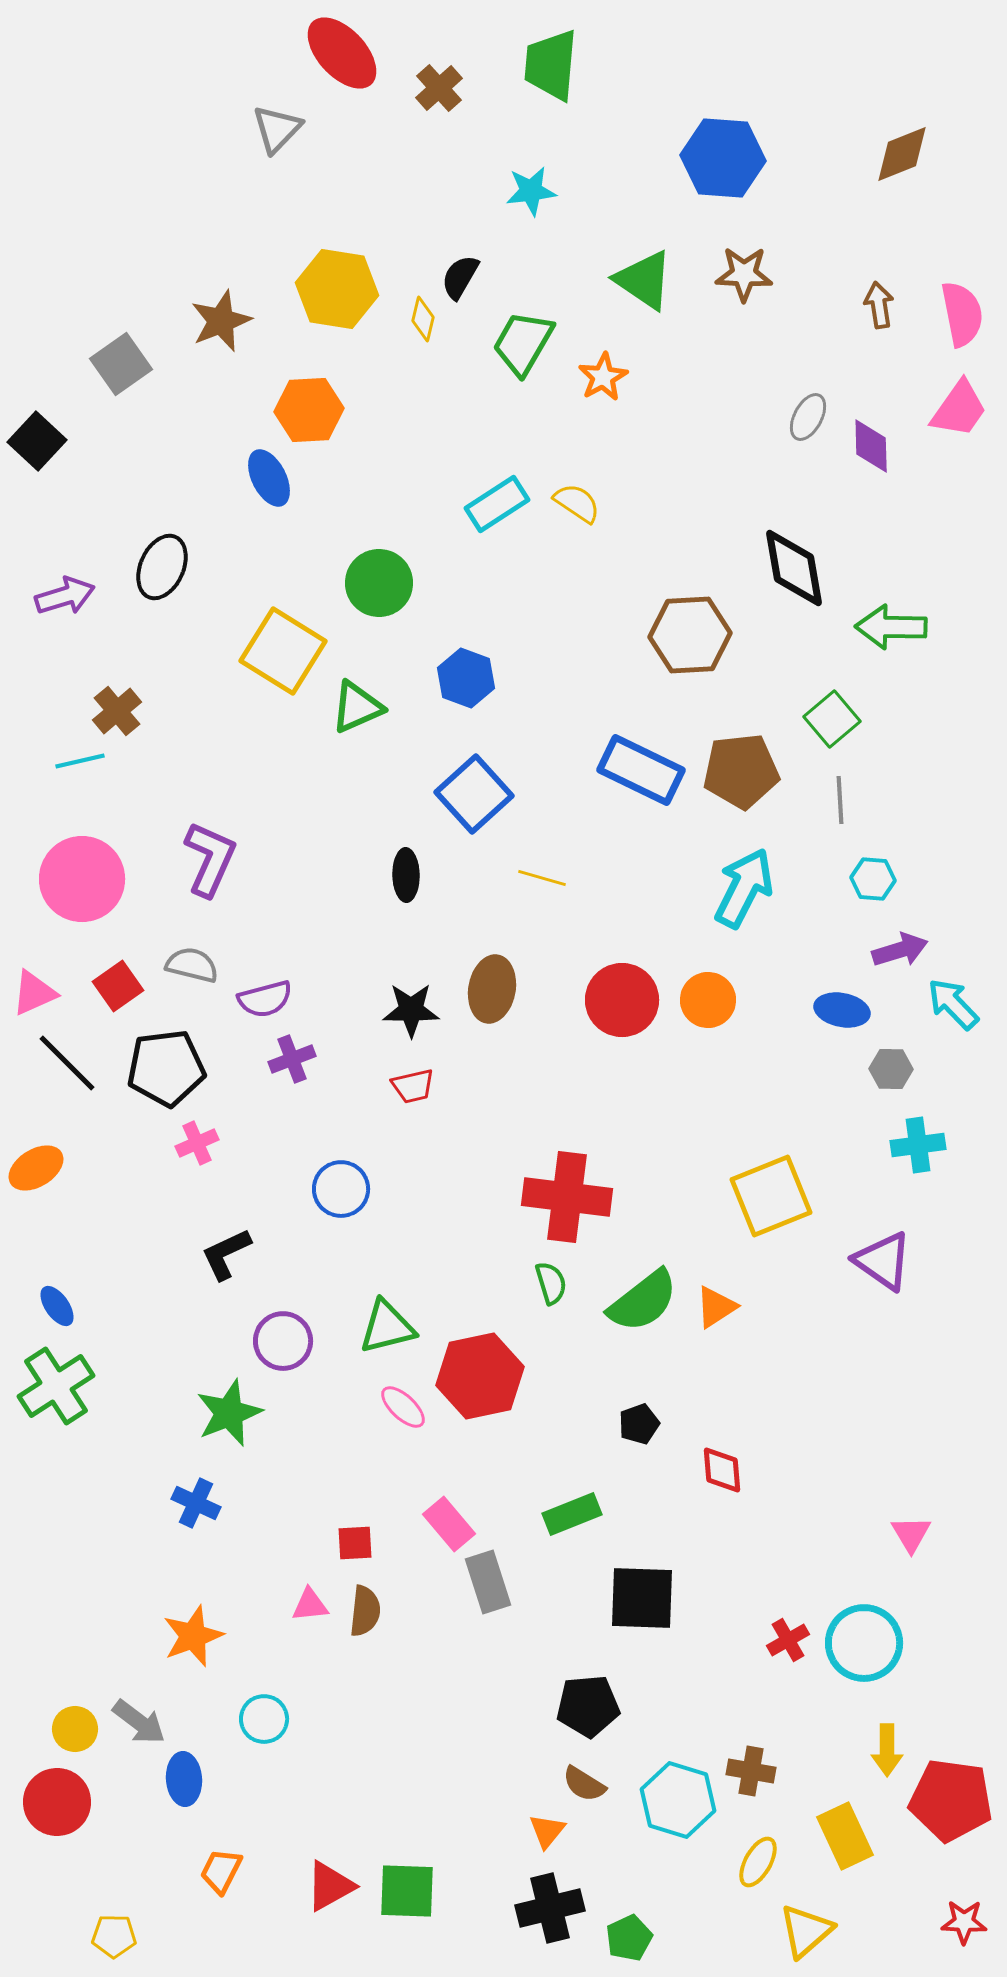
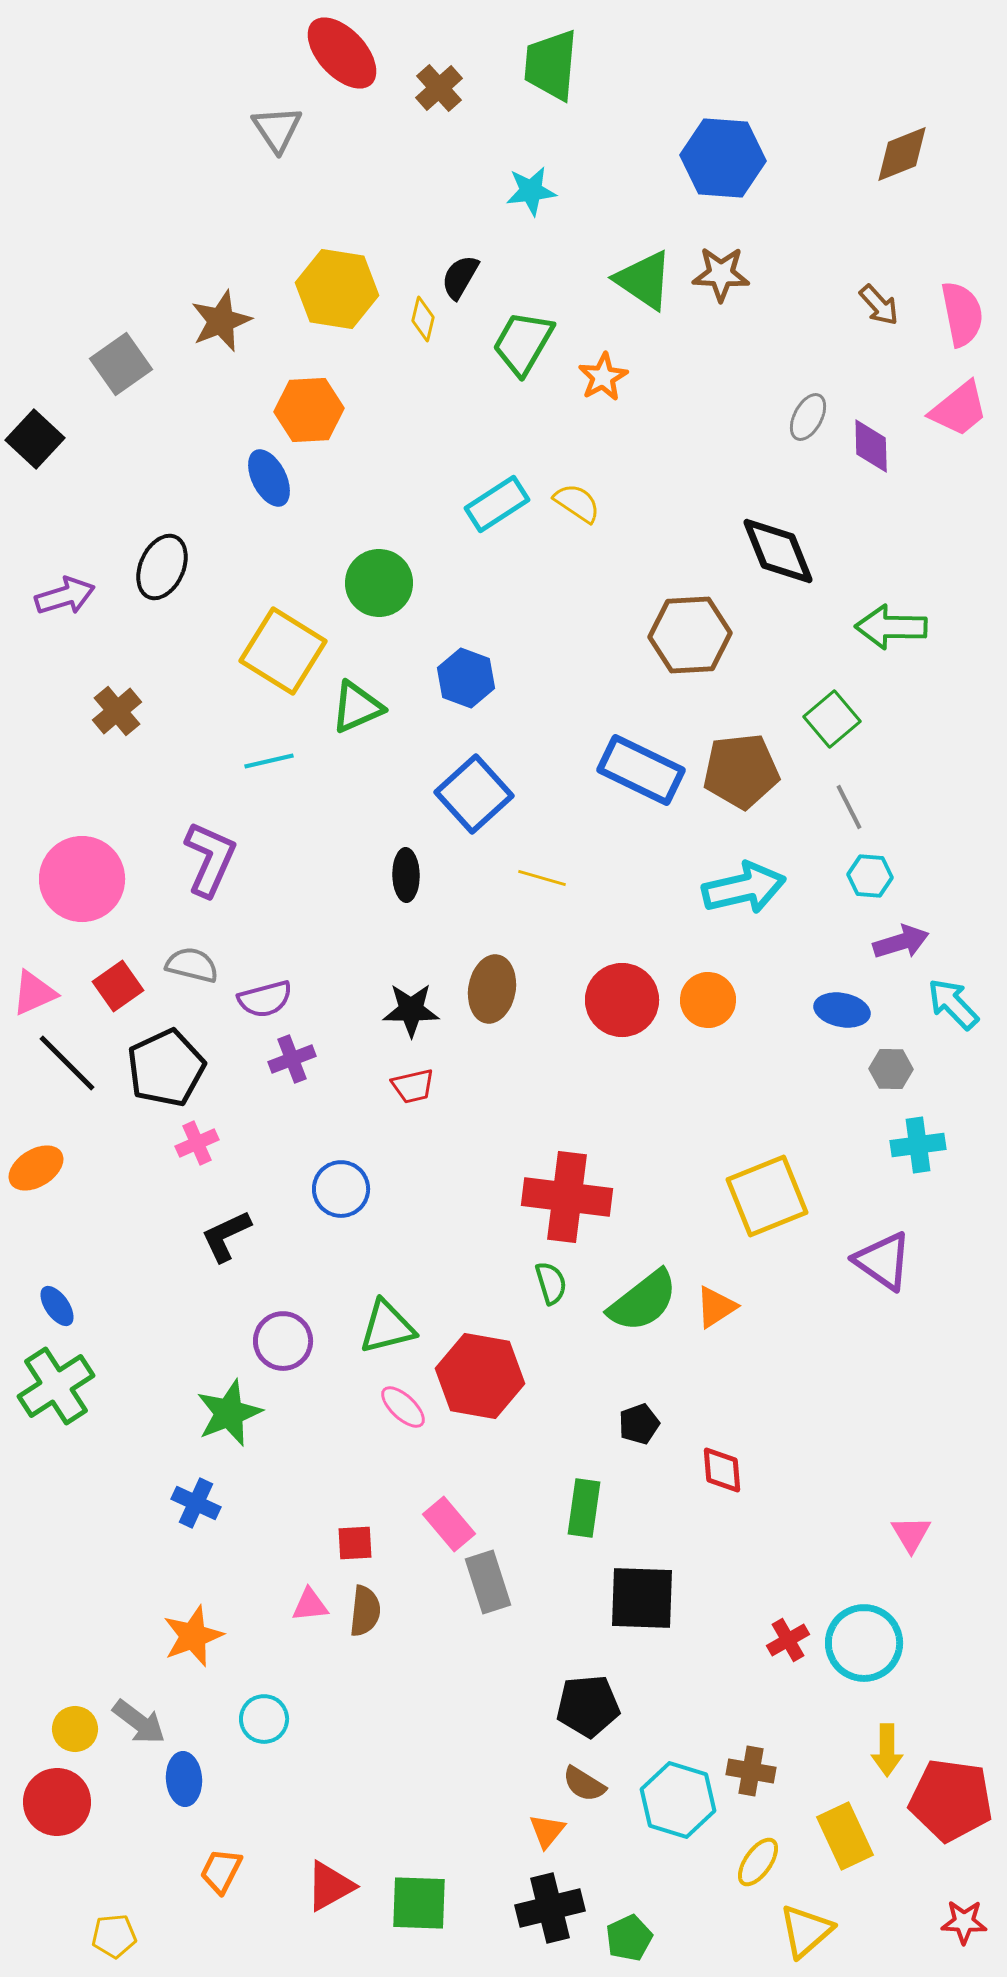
gray triangle at (277, 129): rotated 18 degrees counterclockwise
brown star at (744, 274): moved 23 px left
brown arrow at (879, 305): rotated 147 degrees clockwise
pink trapezoid at (959, 409): rotated 16 degrees clockwise
black square at (37, 441): moved 2 px left, 2 px up
black diamond at (794, 568): moved 16 px left, 17 px up; rotated 12 degrees counterclockwise
cyan line at (80, 761): moved 189 px right
gray line at (840, 800): moved 9 px right, 7 px down; rotated 24 degrees counterclockwise
cyan hexagon at (873, 879): moved 3 px left, 3 px up
cyan arrow at (744, 888): rotated 50 degrees clockwise
purple arrow at (900, 950): moved 1 px right, 8 px up
black pentagon at (166, 1068): rotated 18 degrees counterclockwise
yellow square at (771, 1196): moved 4 px left
black L-shape at (226, 1254): moved 18 px up
red hexagon at (480, 1376): rotated 22 degrees clockwise
green rectangle at (572, 1514): moved 12 px right, 6 px up; rotated 60 degrees counterclockwise
yellow ellipse at (758, 1862): rotated 6 degrees clockwise
green square at (407, 1891): moved 12 px right, 12 px down
yellow pentagon at (114, 1936): rotated 6 degrees counterclockwise
